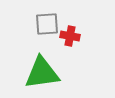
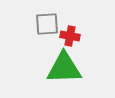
green triangle: moved 22 px right, 5 px up; rotated 6 degrees clockwise
